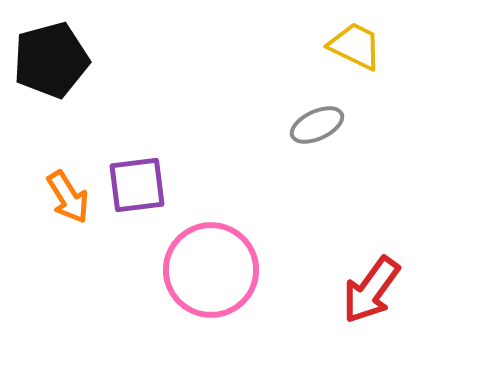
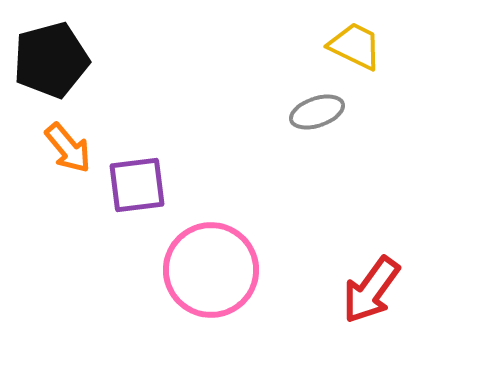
gray ellipse: moved 13 px up; rotated 6 degrees clockwise
orange arrow: moved 49 px up; rotated 8 degrees counterclockwise
